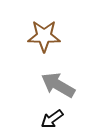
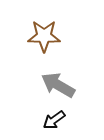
black arrow: moved 2 px right, 1 px down
